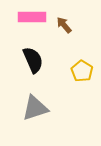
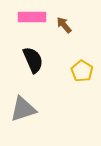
gray triangle: moved 12 px left, 1 px down
